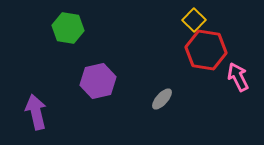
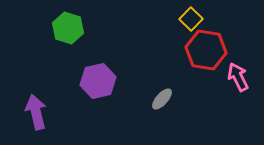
yellow square: moved 3 px left, 1 px up
green hexagon: rotated 8 degrees clockwise
